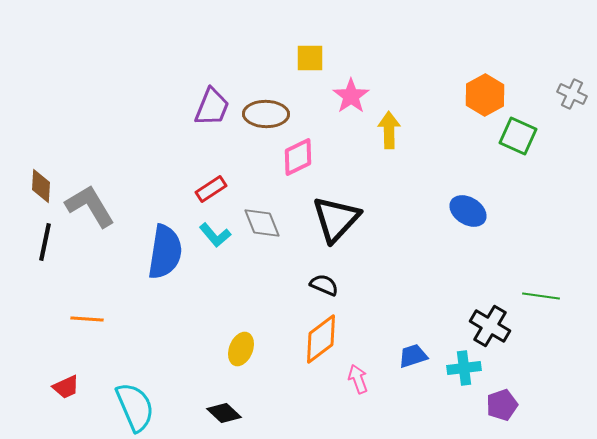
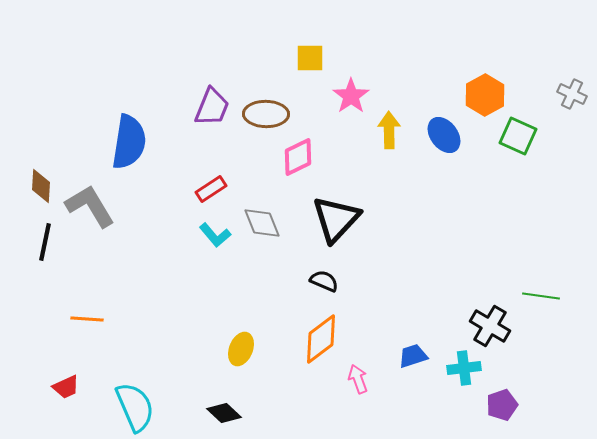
blue ellipse: moved 24 px left, 76 px up; rotated 21 degrees clockwise
blue semicircle: moved 36 px left, 110 px up
black semicircle: moved 4 px up
